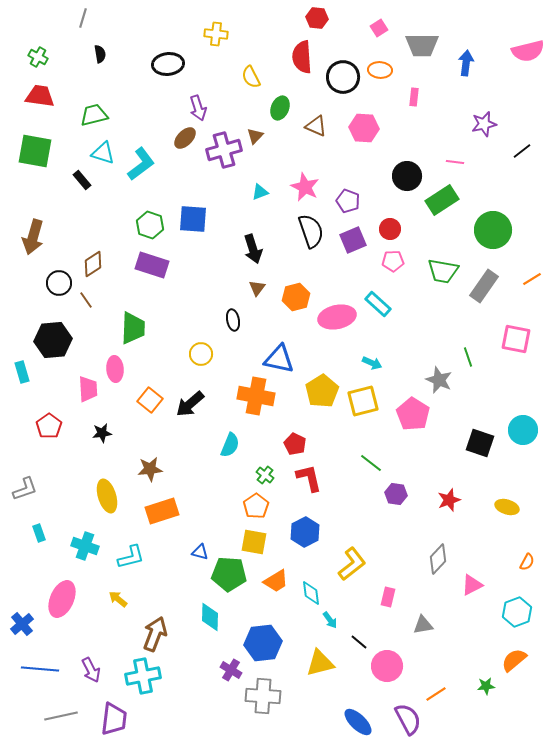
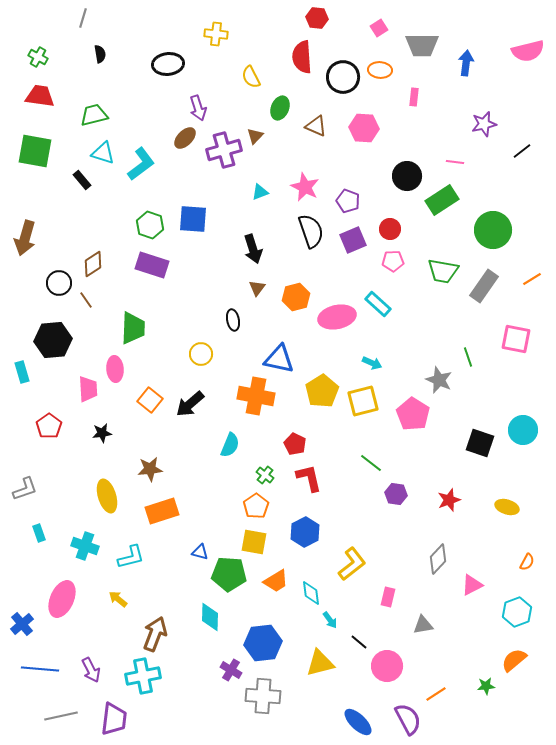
brown arrow at (33, 237): moved 8 px left, 1 px down
